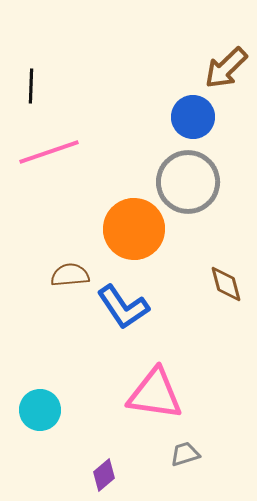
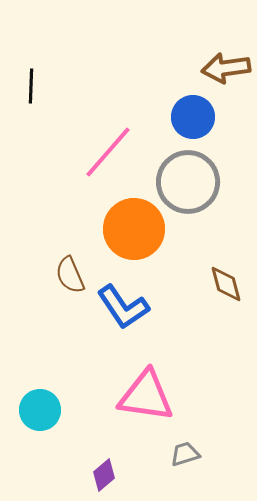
brown arrow: rotated 36 degrees clockwise
pink line: moved 59 px right; rotated 30 degrees counterclockwise
brown semicircle: rotated 108 degrees counterclockwise
pink triangle: moved 9 px left, 2 px down
